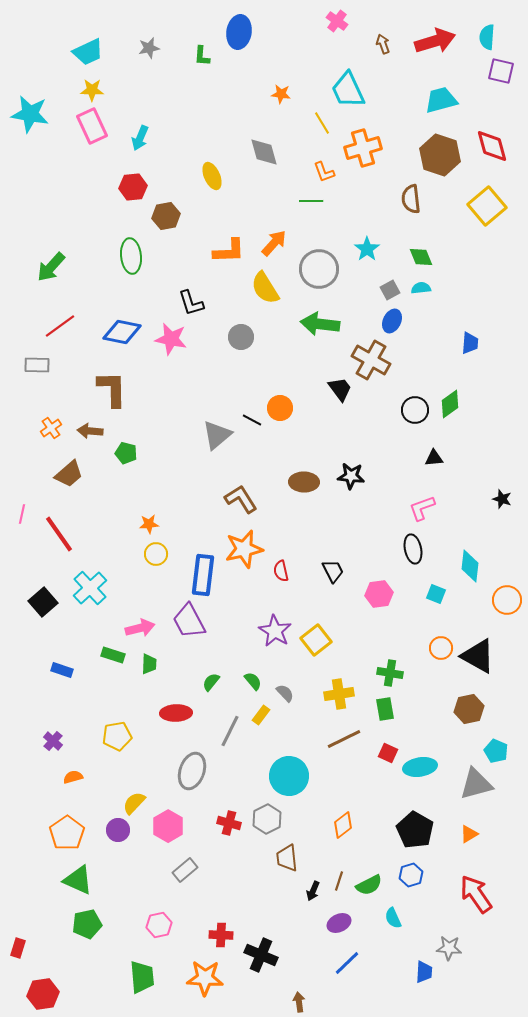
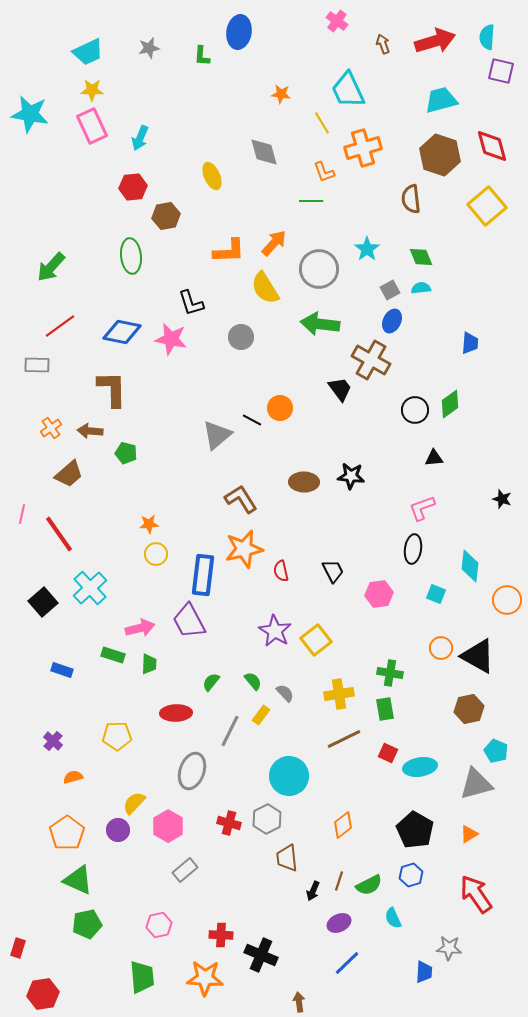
black ellipse at (413, 549): rotated 20 degrees clockwise
yellow pentagon at (117, 736): rotated 8 degrees clockwise
